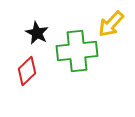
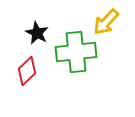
yellow arrow: moved 5 px left, 2 px up
green cross: moved 1 px left, 1 px down
